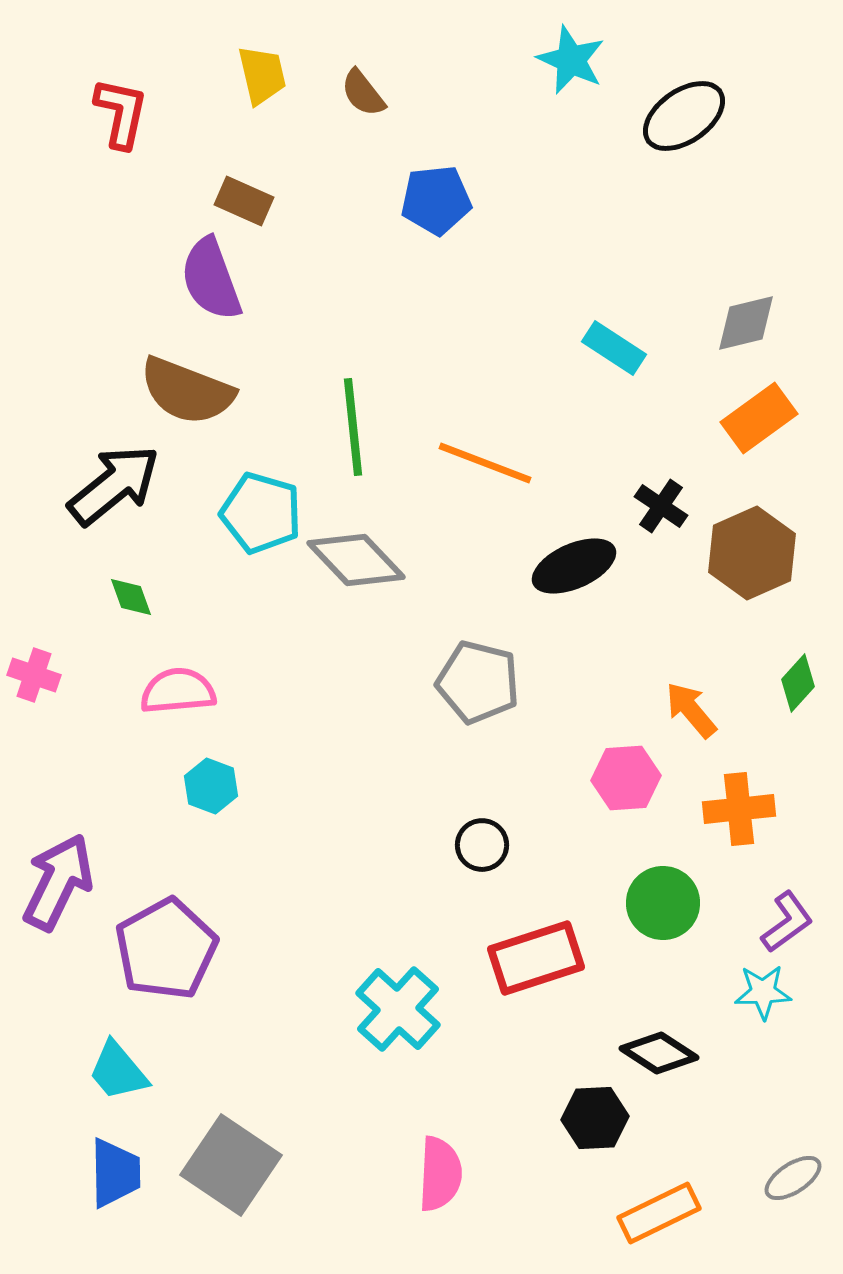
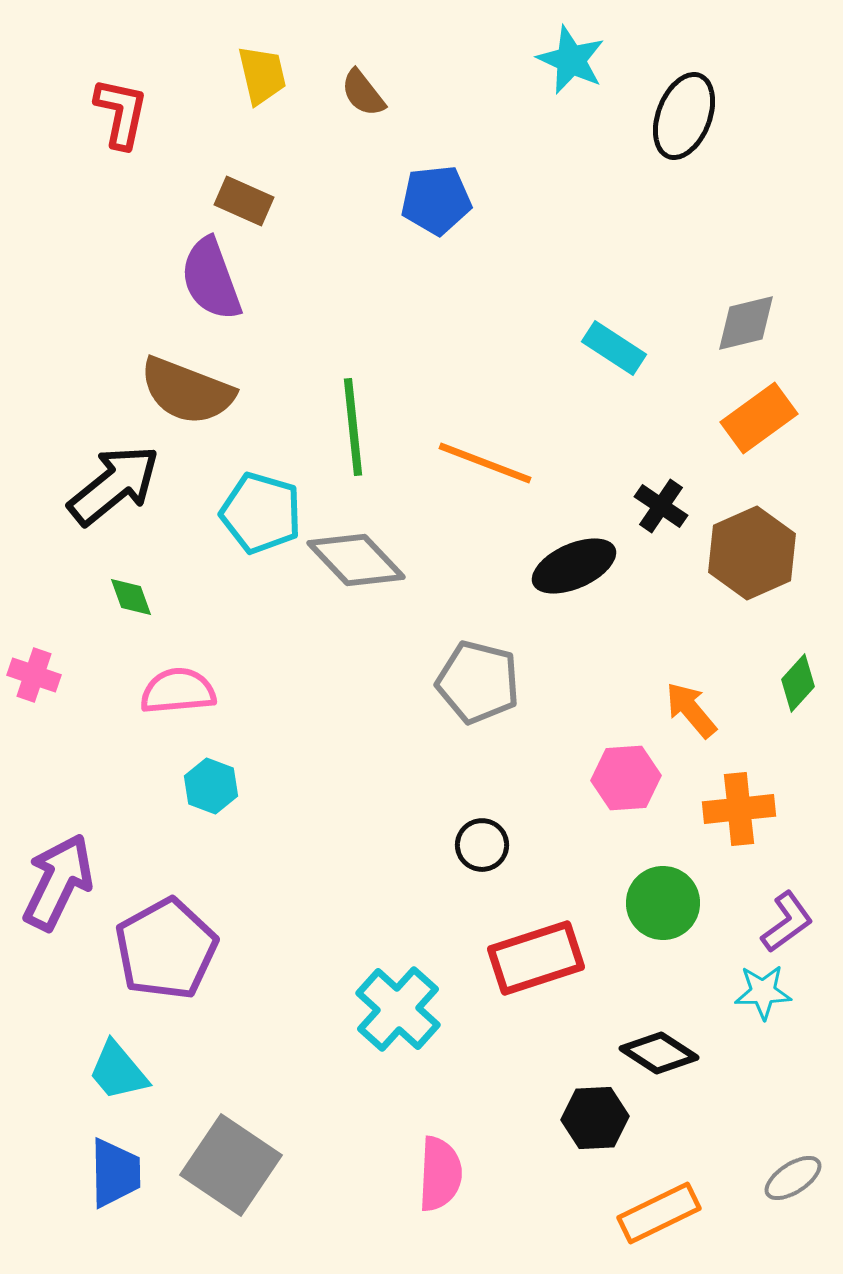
black ellipse at (684, 116): rotated 34 degrees counterclockwise
